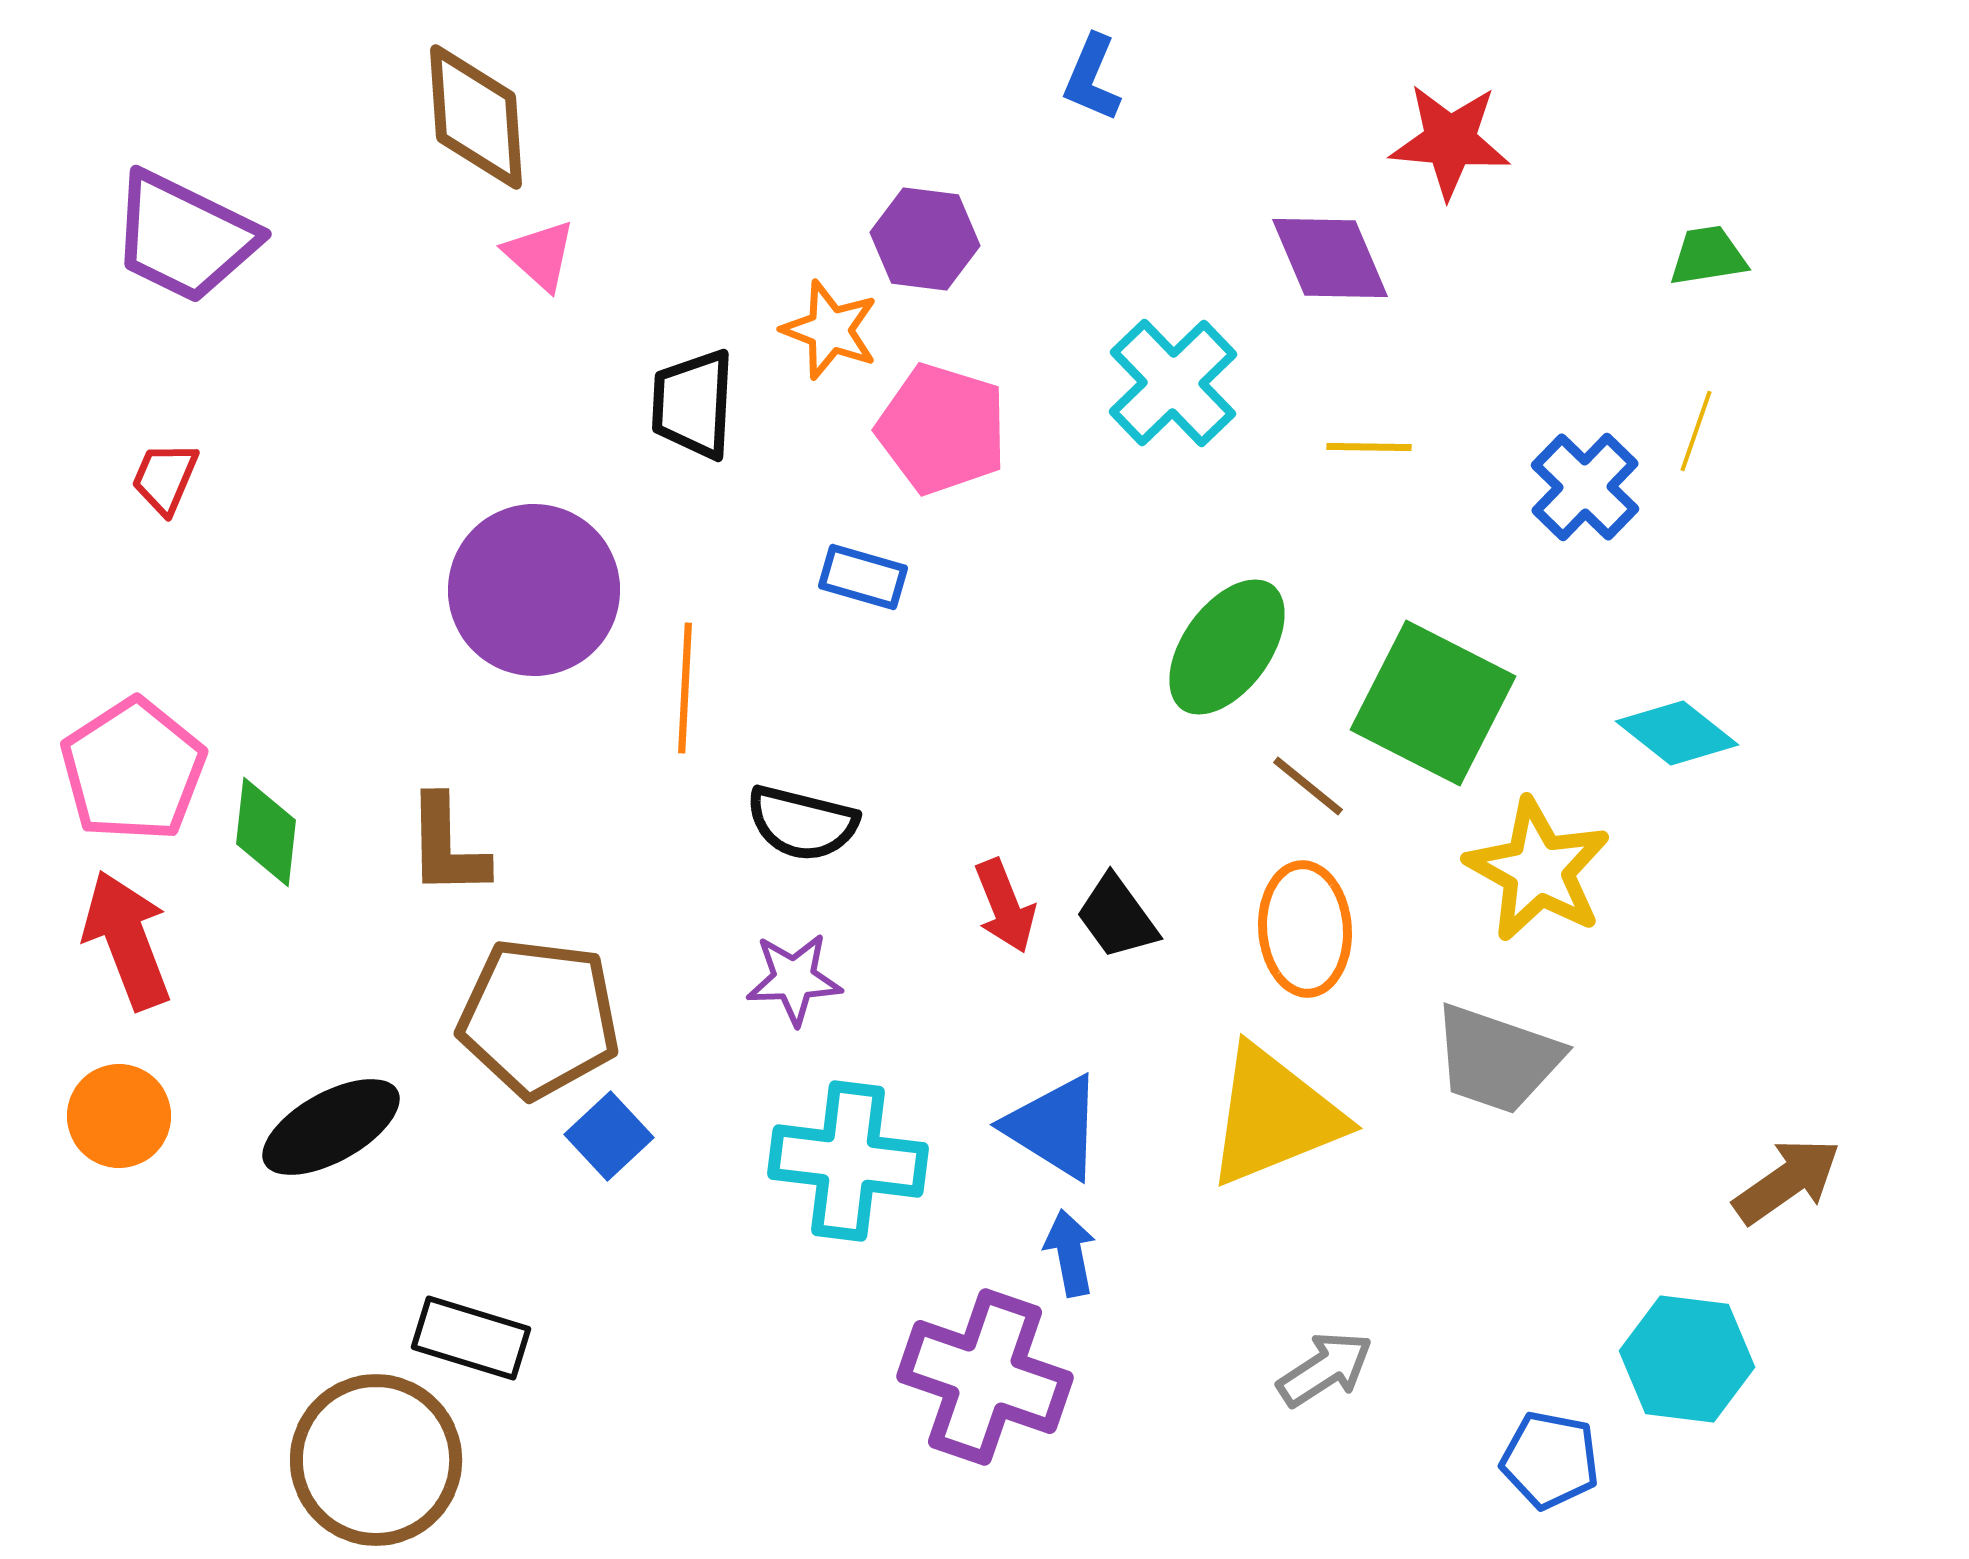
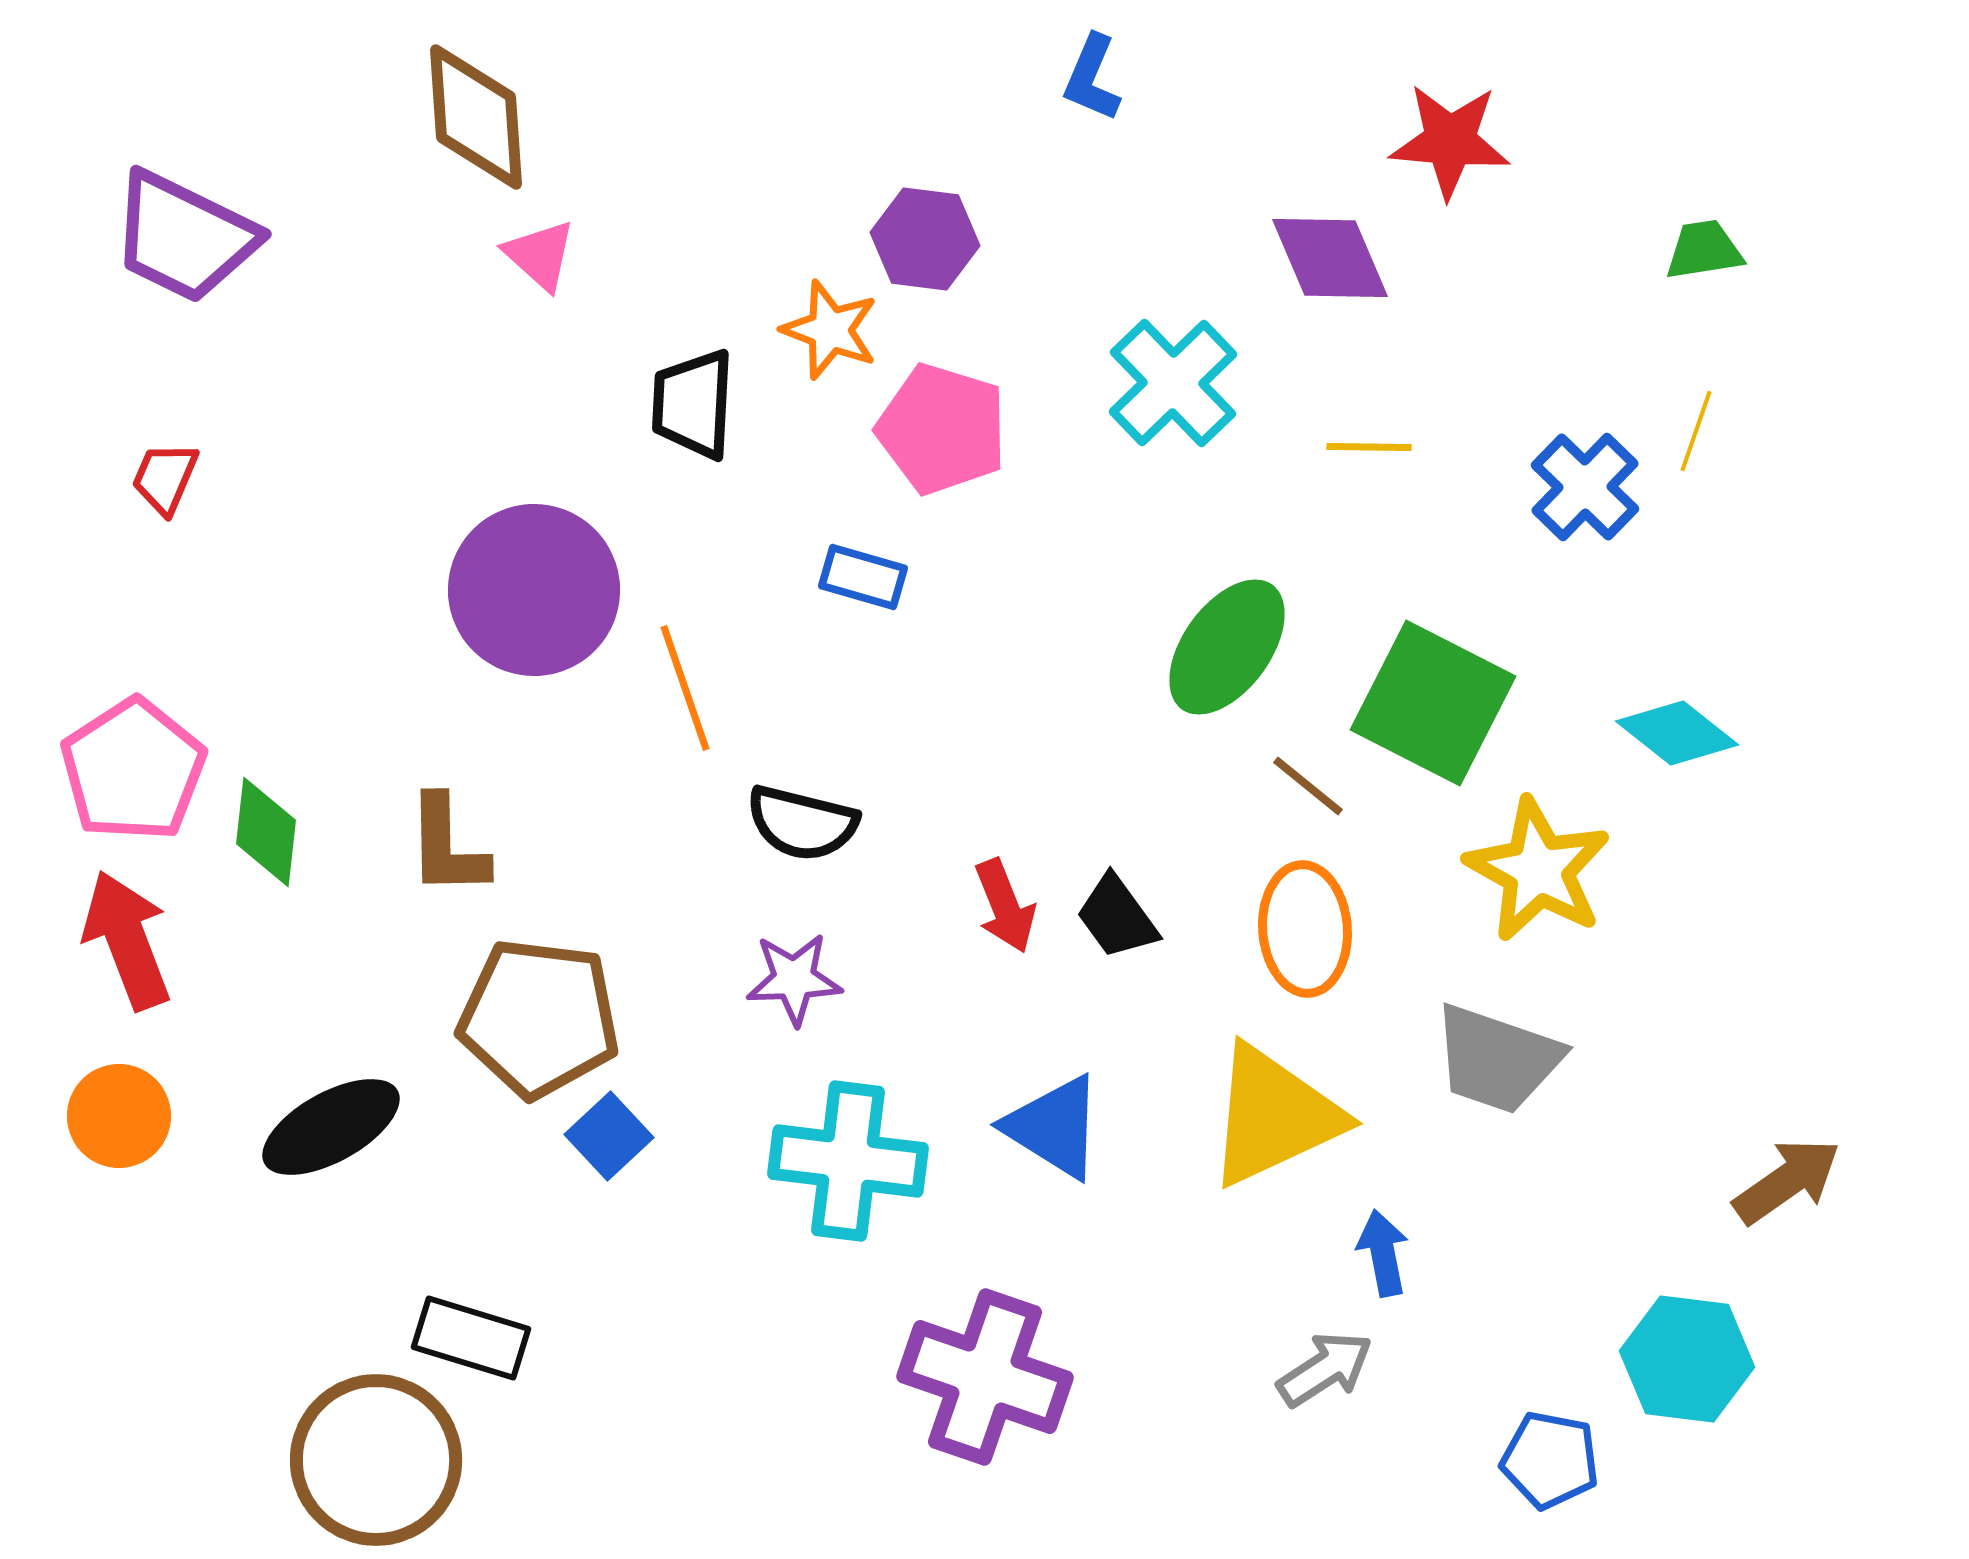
green trapezoid at (1708, 256): moved 4 px left, 6 px up
orange line at (685, 688): rotated 22 degrees counterclockwise
yellow triangle at (1274, 1116): rotated 3 degrees counterclockwise
blue arrow at (1070, 1253): moved 313 px right
